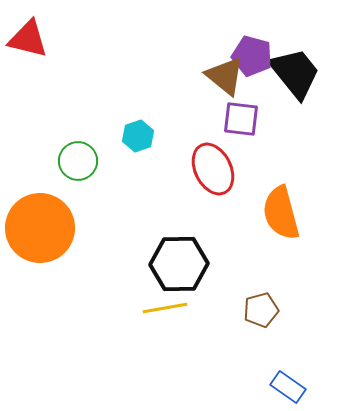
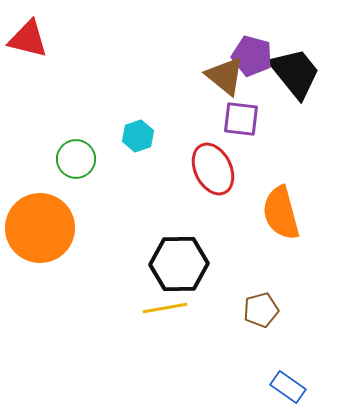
green circle: moved 2 px left, 2 px up
